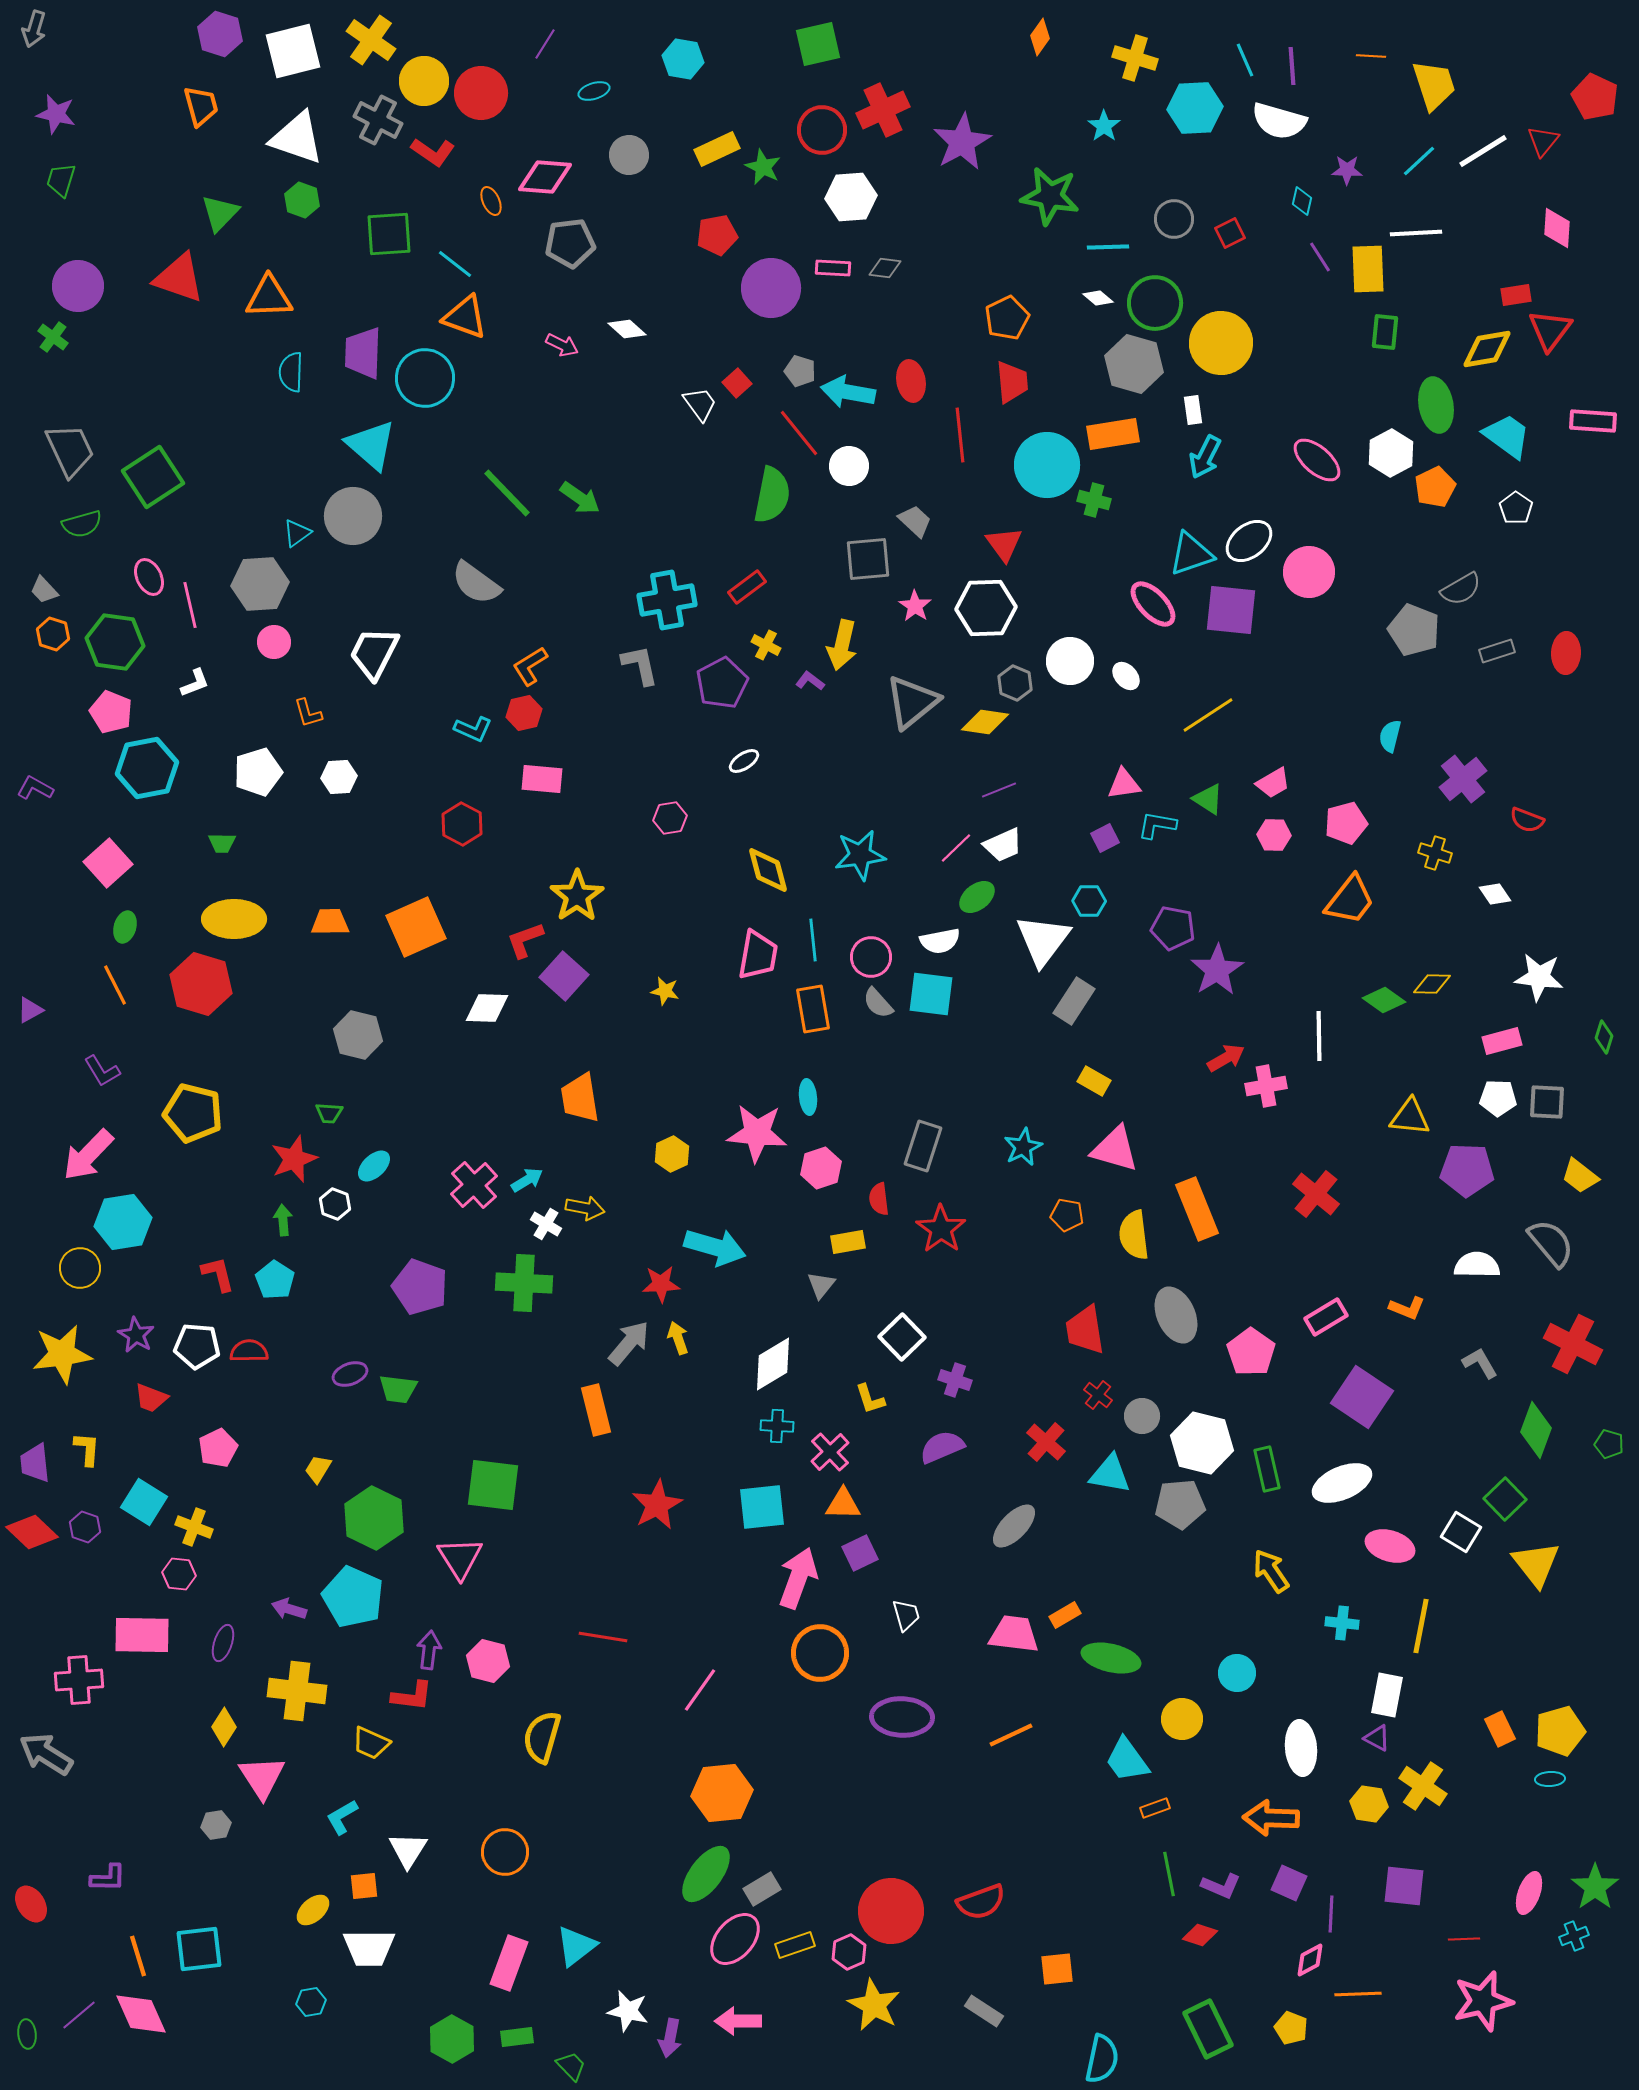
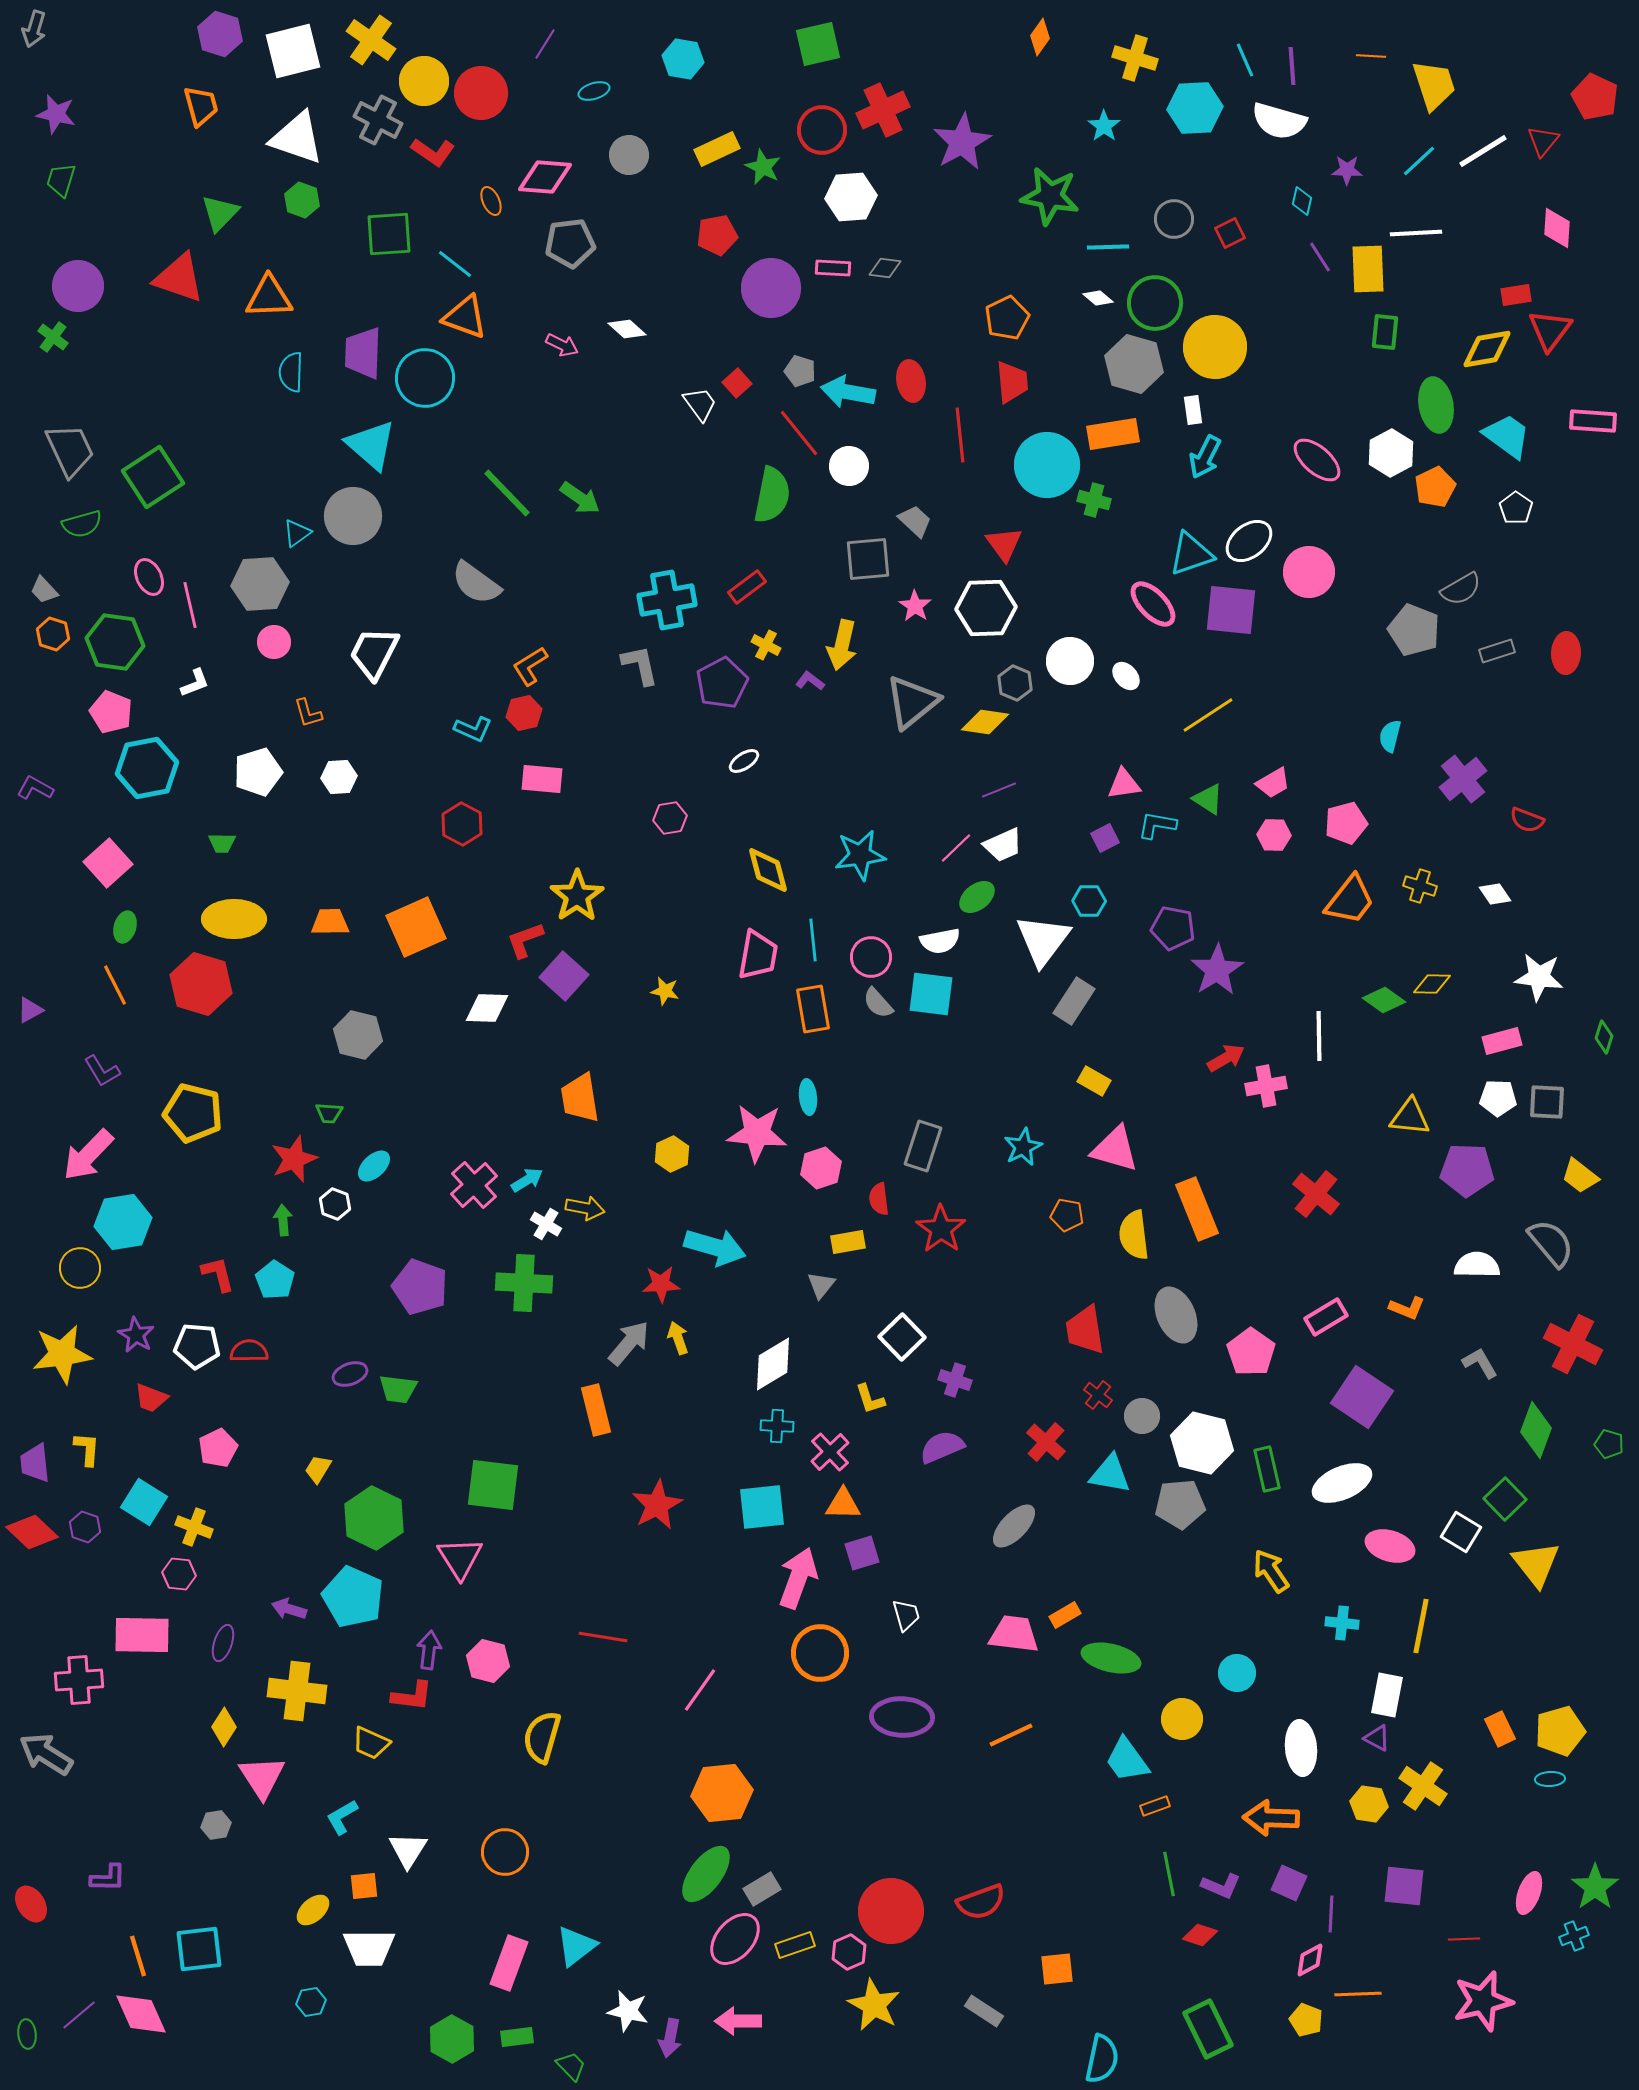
yellow circle at (1221, 343): moved 6 px left, 4 px down
yellow cross at (1435, 853): moved 15 px left, 33 px down
purple square at (860, 1553): moved 2 px right; rotated 9 degrees clockwise
orange rectangle at (1155, 1808): moved 2 px up
yellow pentagon at (1291, 2028): moved 15 px right, 8 px up
